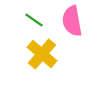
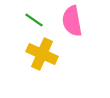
yellow cross: rotated 16 degrees counterclockwise
